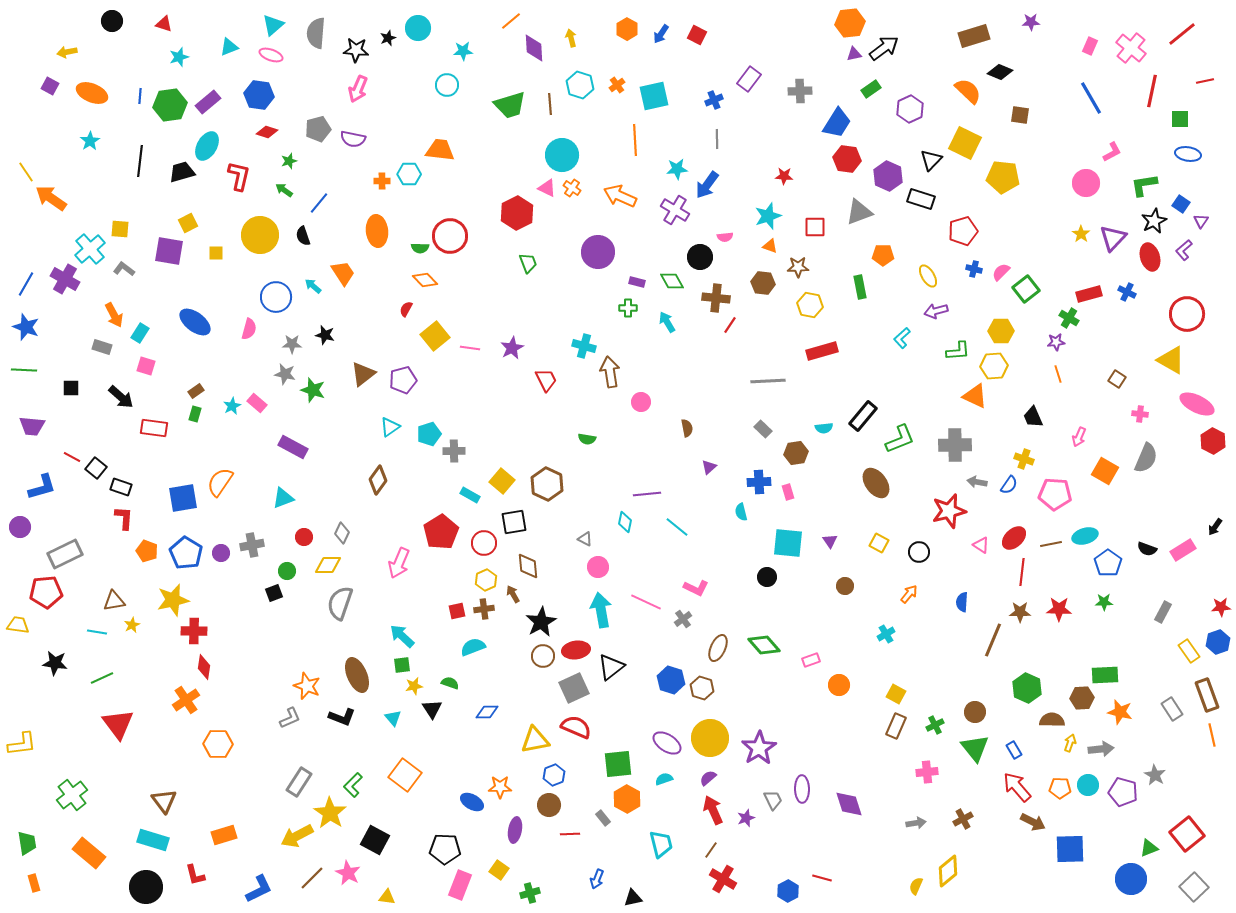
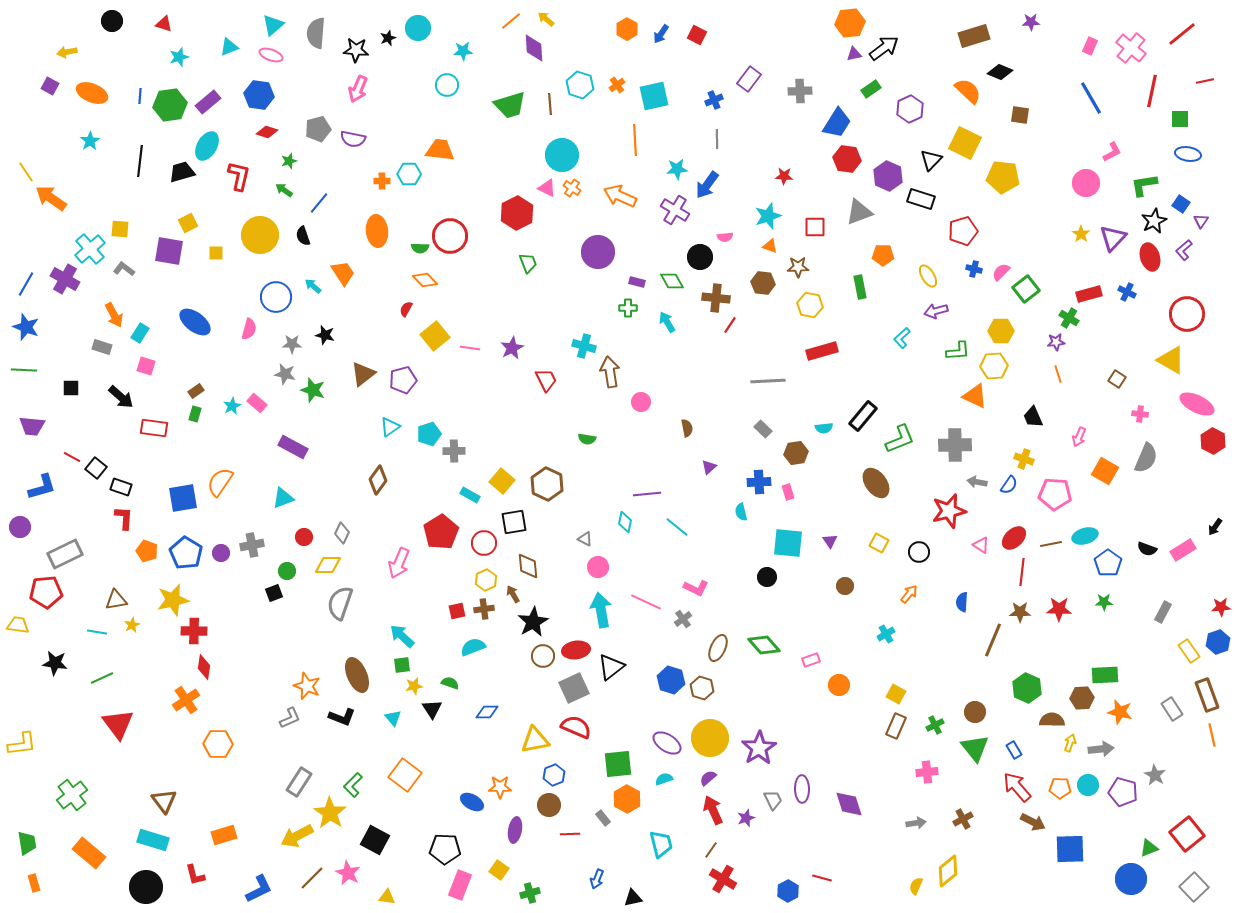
yellow arrow at (571, 38): moved 25 px left, 19 px up; rotated 36 degrees counterclockwise
brown triangle at (114, 601): moved 2 px right, 1 px up
black star at (541, 622): moved 8 px left
